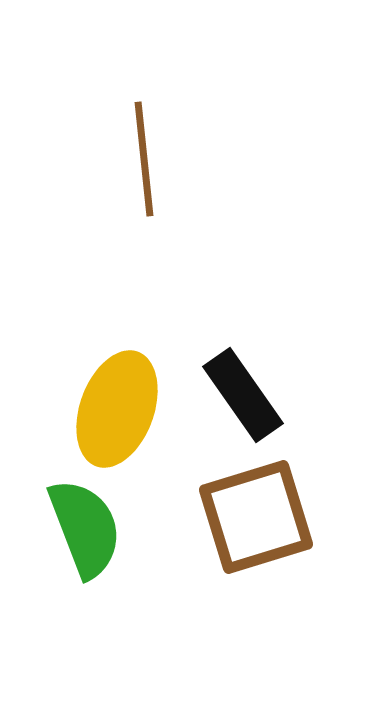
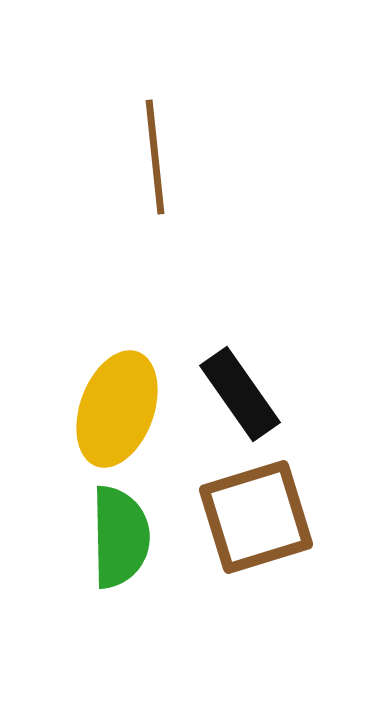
brown line: moved 11 px right, 2 px up
black rectangle: moved 3 px left, 1 px up
green semicircle: moved 35 px right, 9 px down; rotated 20 degrees clockwise
